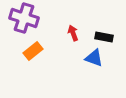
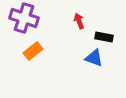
red arrow: moved 6 px right, 12 px up
